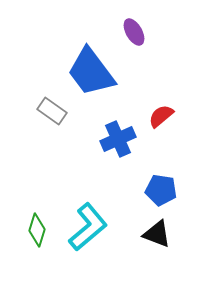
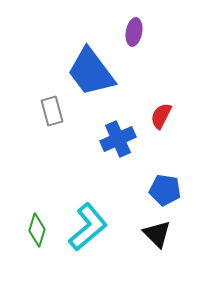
purple ellipse: rotated 40 degrees clockwise
gray rectangle: rotated 40 degrees clockwise
red semicircle: rotated 24 degrees counterclockwise
blue pentagon: moved 4 px right
black triangle: rotated 24 degrees clockwise
